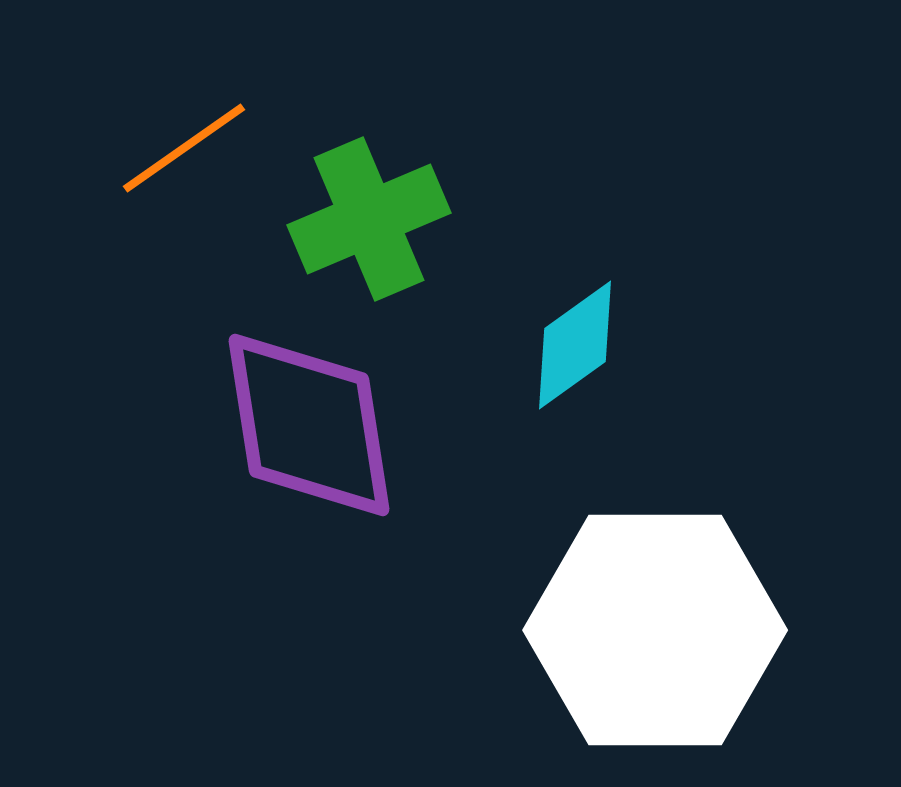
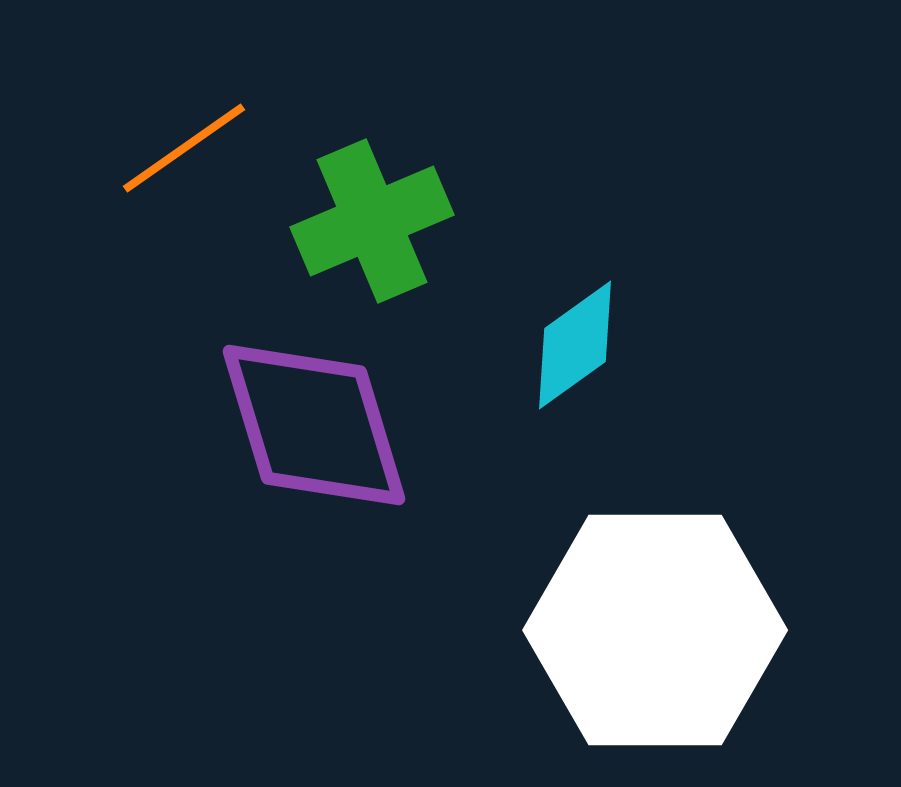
green cross: moved 3 px right, 2 px down
purple diamond: moved 5 px right; rotated 8 degrees counterclockwise
